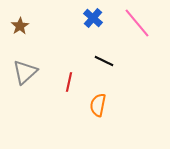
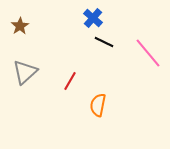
pink line: moved 11 px right, 30 px down
black line: moved 19 px up
red line: moved 1 px right, 1 px up; rotated 18 degrees clockwise
